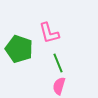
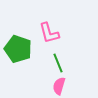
green pentagon: moved 1 px left
